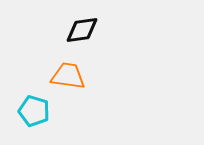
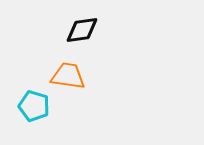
cyan pentagon: moved 5 px up
